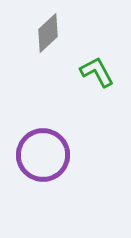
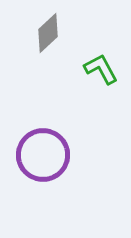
green L-shape: moved 4 px right, 3 px up
